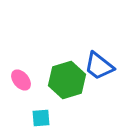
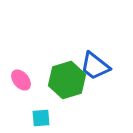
blue trapezoid: moved 4 px left
